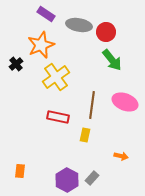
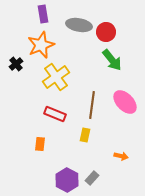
purple rectangle: moved 3 px left; rotated 48 degrees clockwise
pink ellipse: rotated 25 degrees clockwise
red rectangle: moved 3 px left, 3 px up; rotated 10 degrees clockwise
orange rectangle: moved 20 px right, 27 px up
